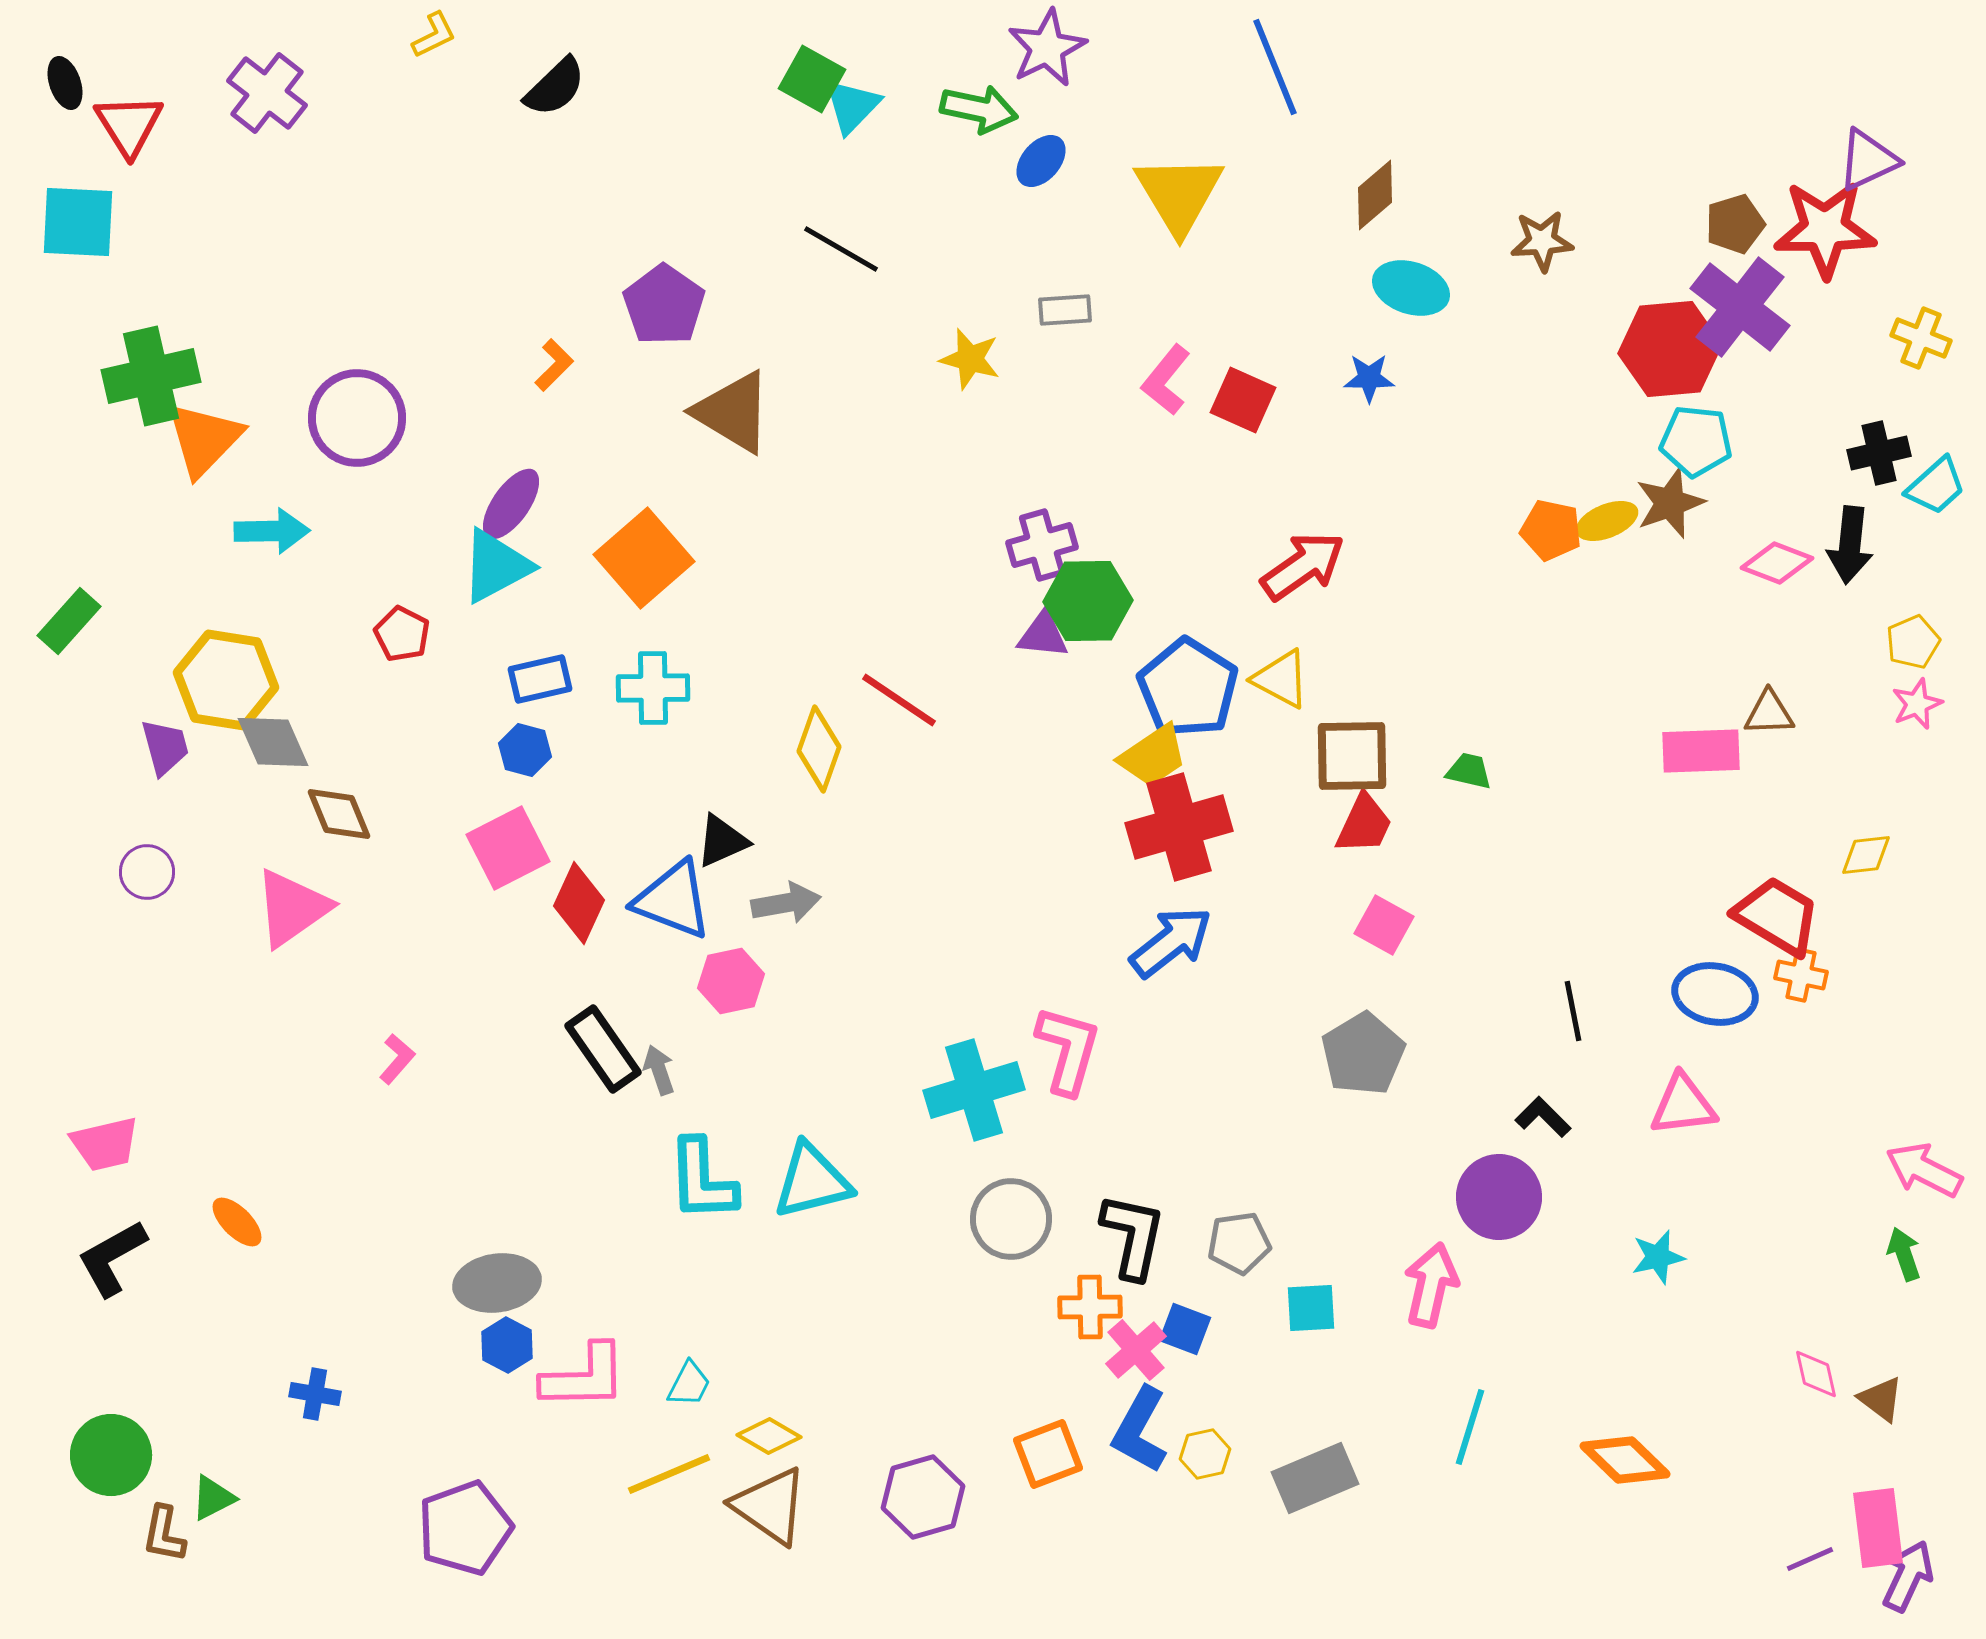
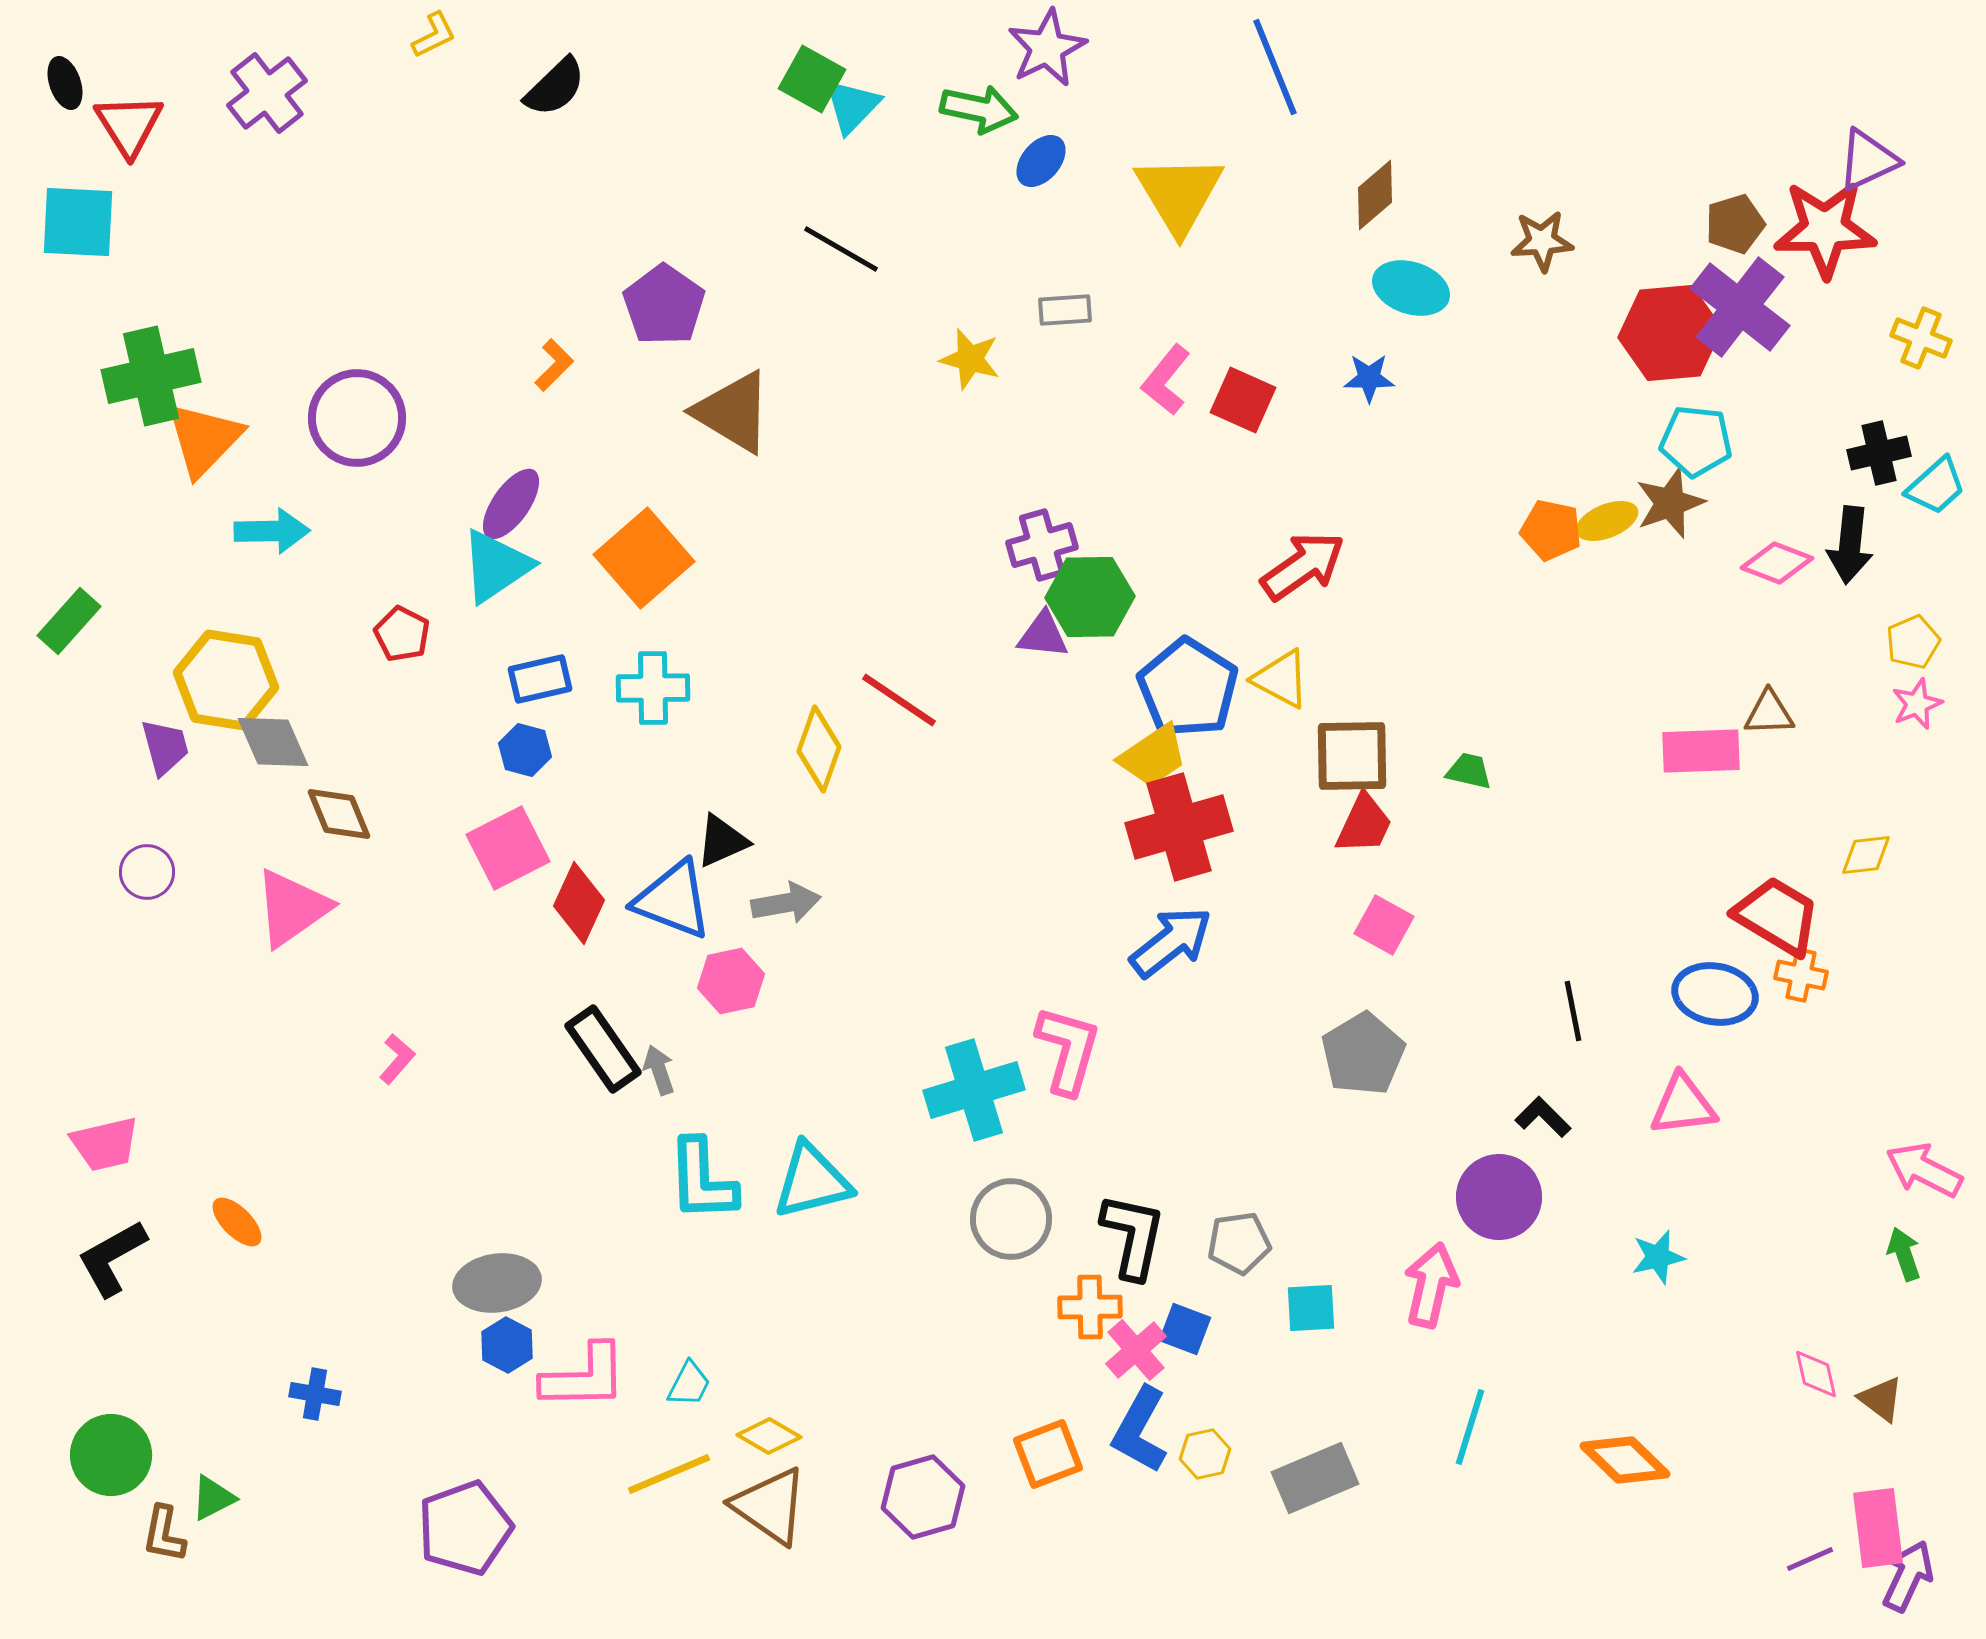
purple cross at (267, 93): rotated 14 degrees clockwise
red hexagon at (1670, 349): moved 16 px up
cyan triangle at (496, 566): rotated 6 degrees counterclockwise
green hexagon at (1088, 601): moved 2 px right, 4 px up
